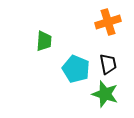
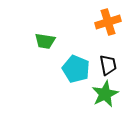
green trapezoid: moved 1 px right; rotated 95 degrees clockwise
black trapezoid: moved 1 px down
green star: rotated 28 degrees clockwise
